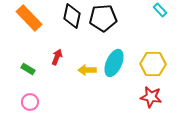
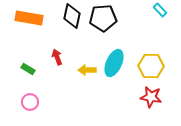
orange rectangle: rotated 36 degrees counterclockwise
red arrow: rotated 42 degrees counterclockwise
yellow hexagon: moved 2 px left, 2 px down
